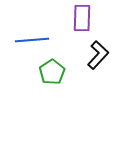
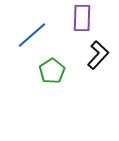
blue line: moved 5 px up; rotated 36 degrees counterclockwise
green pentagon: moved 1 px up
